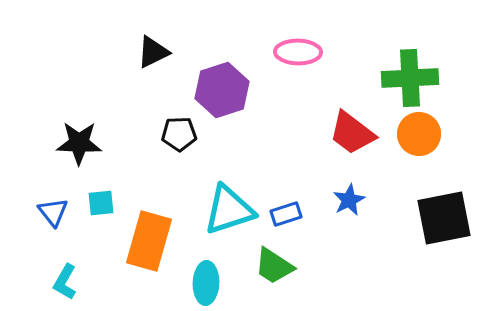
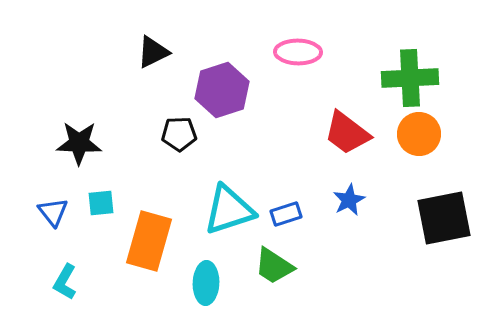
red trapezoid: moved 5 px left
